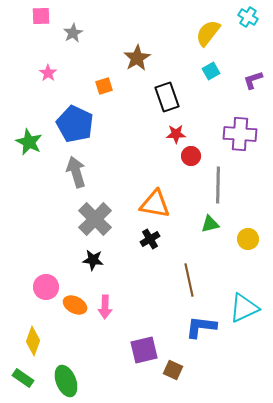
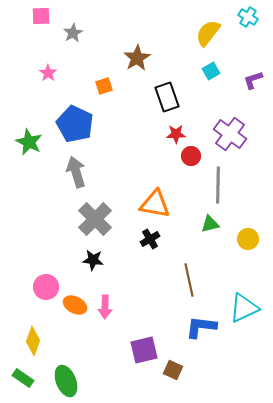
purple cross: moved 10 px left; rotated 32 degrees clockwise
